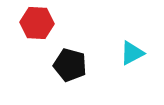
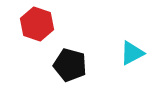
red hexagon: moved 1 px down; rotated 16 degrees clockwise
